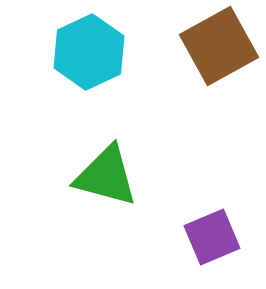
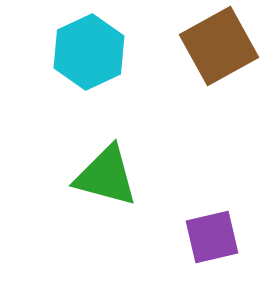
purple square: rotated 10 degrees clockwise
